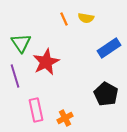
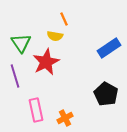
yellow semicircle: moved 31 px left, 18 px down
